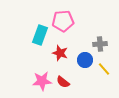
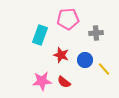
pink pentagon: moved 5 px right, 2 px up
gray cross: moved 4 px left, 11 px up
red star: moved 1 px right, 2 px down
red semicircle: moved 1 px right
